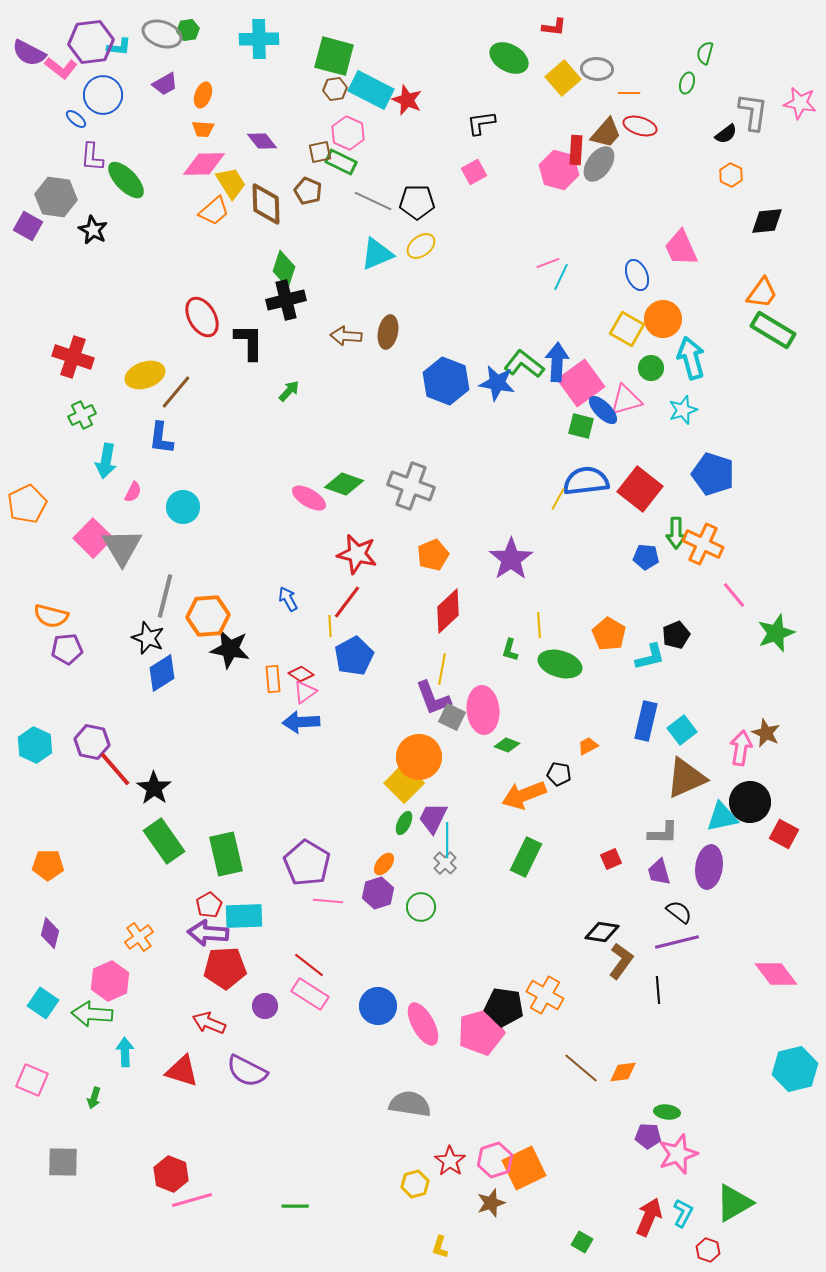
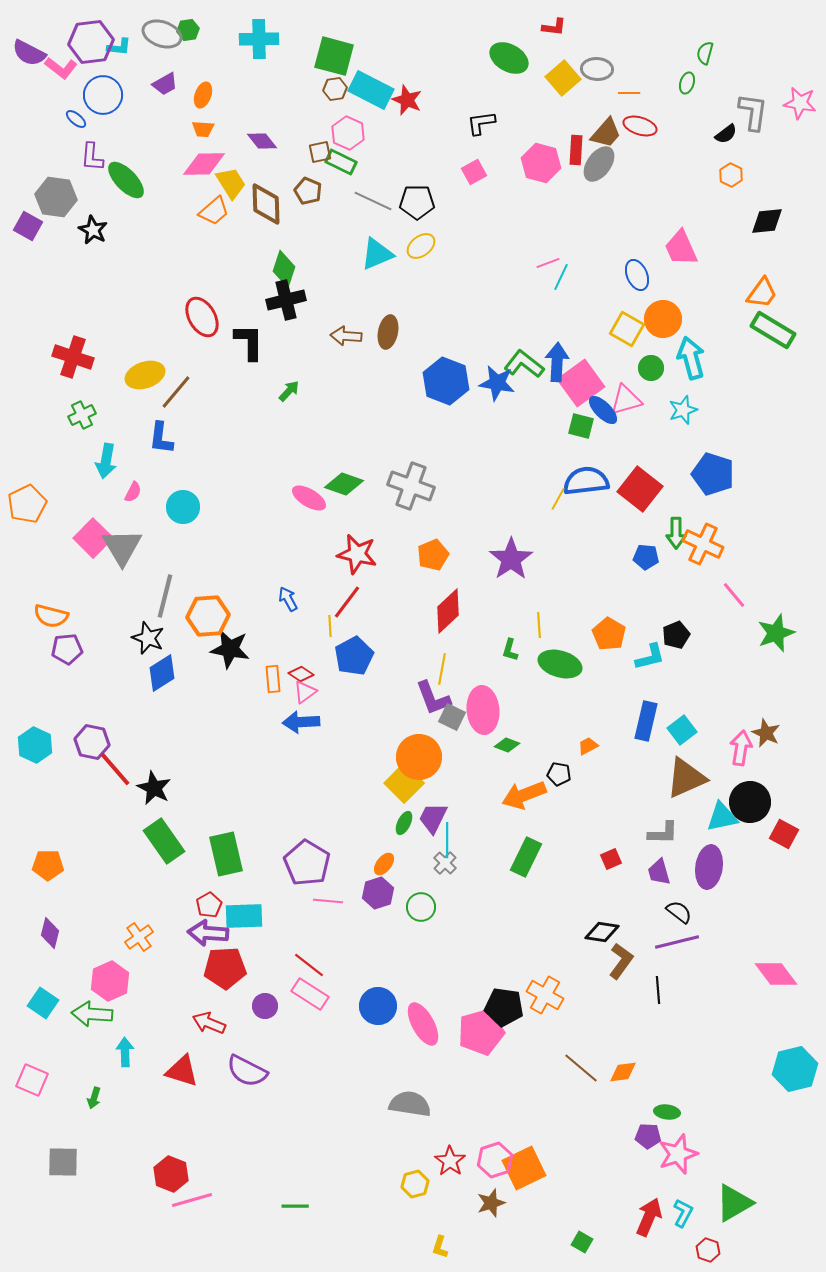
pink hexagon at (559, 170): moved 18 px left, 7 px up
black star at (154, 788): rotated 8 degrees counterclockwise
